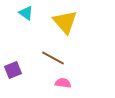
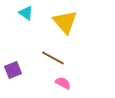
pink semicircle: rotated 21 degrees clockwise
